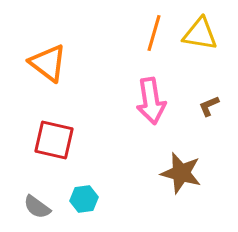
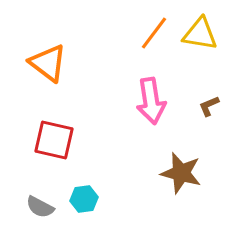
orange line: rotated 21 degrees clockwise
gray semicircle: moved 3 px right; rotated 8 degrees counterclockwise
